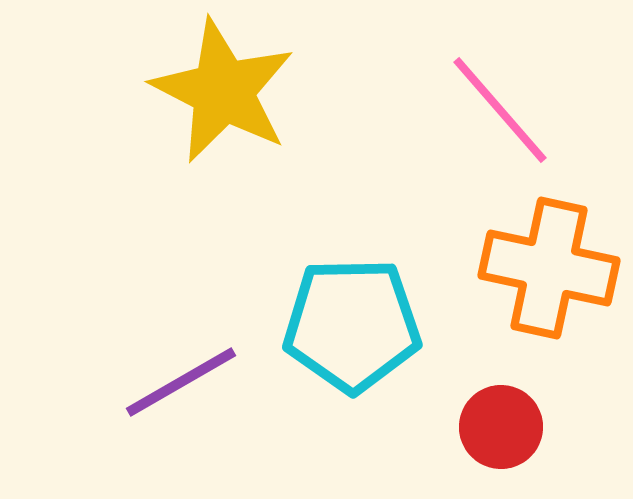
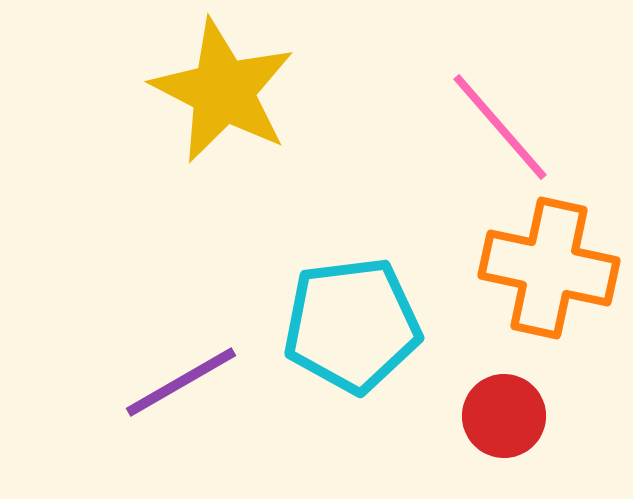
pink line: moved 17 px down
cyan pentagon: rotated 6 degrees counterclockwise
red circle: moved 3 px right, 11 px up
